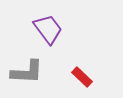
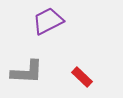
purple trapezoid: moved 8 px up; rotated 80 degrees counterclockwise
